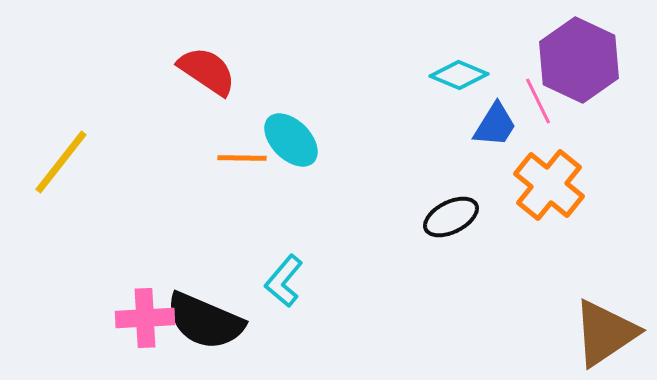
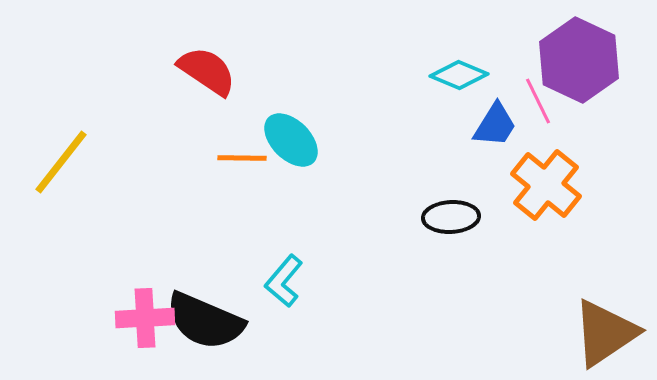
orange cross: moved 3 px left
black ellipse: rotated 24 degrees clockwise
